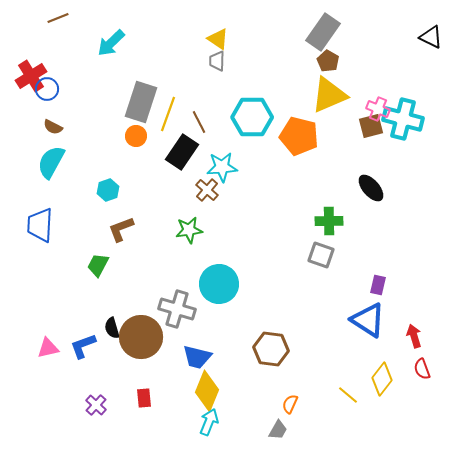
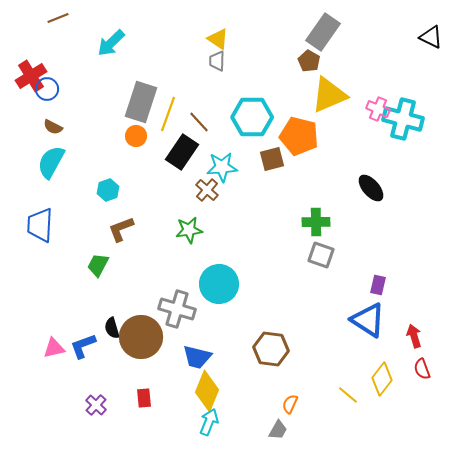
brown pentagon at (328, 61): moved 19 px left
brown line at (199, 122): rotated 15 degrees counterclockwise
brown square at (371, 126): moved 99 px left, 33 px down
green cross at (329, 221): moved 13 px left, 1 px down
pink triangle at (48, 348): moved 6 px right
